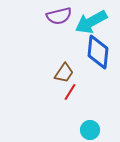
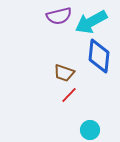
blue diamond: moved 1 px right, 4 px down
brown trapezoid: rotated 75 degrees clockwise
red line: moved 1 px left, 3 px down; rotated 12 degrees clockwise
